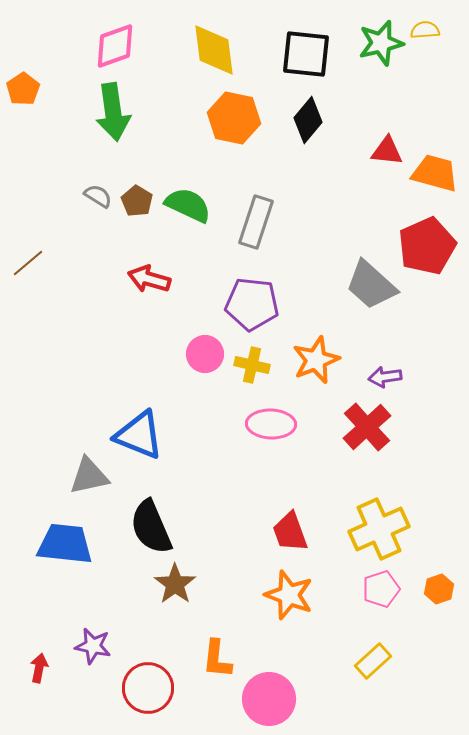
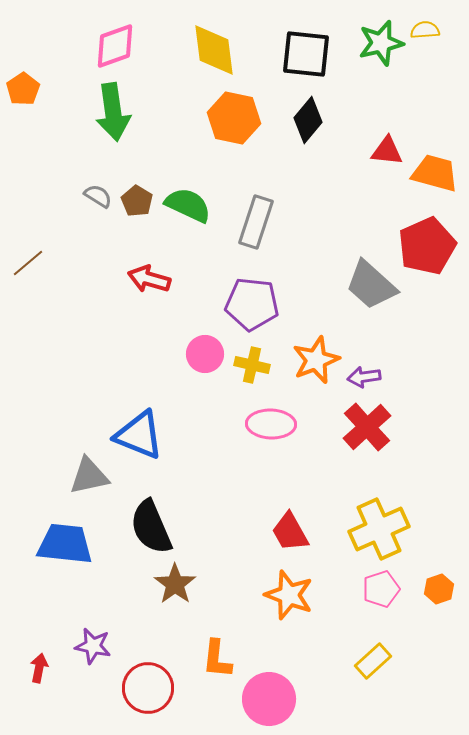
purple arrow at (385, 377): moved 21 px left
red trapezoid at (290, 532): rotated 9 degrees counterclockwise
